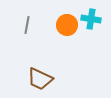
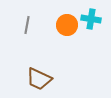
brown trapezoid: moved 1 px left
